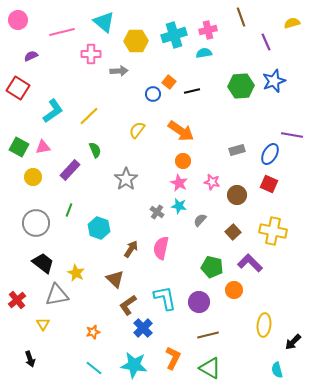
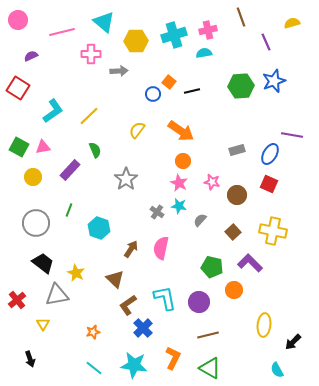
cyan semicircle at (277, 370): rotated 14 degrees counterclockwise
